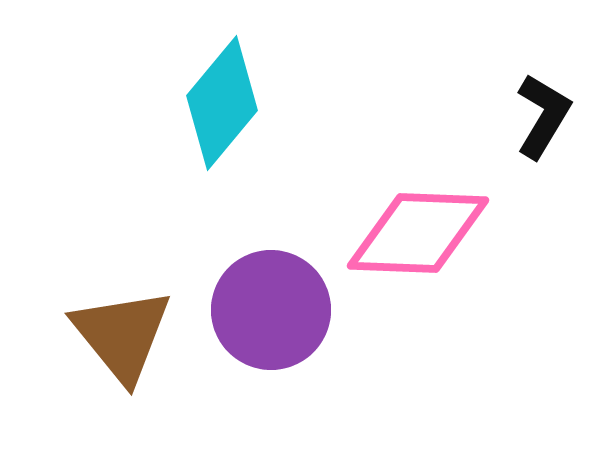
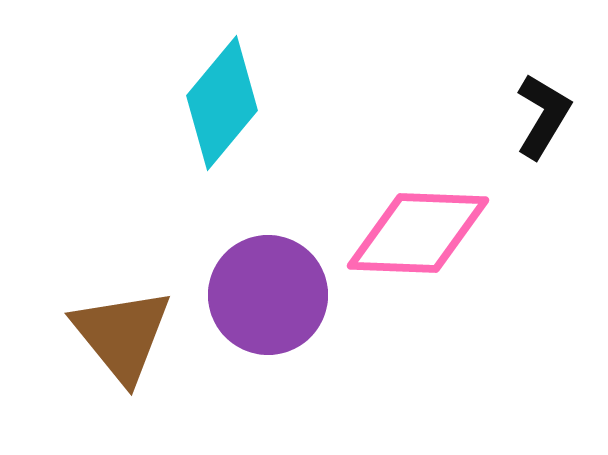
purple circle: moved 3 px left, 15 px up
